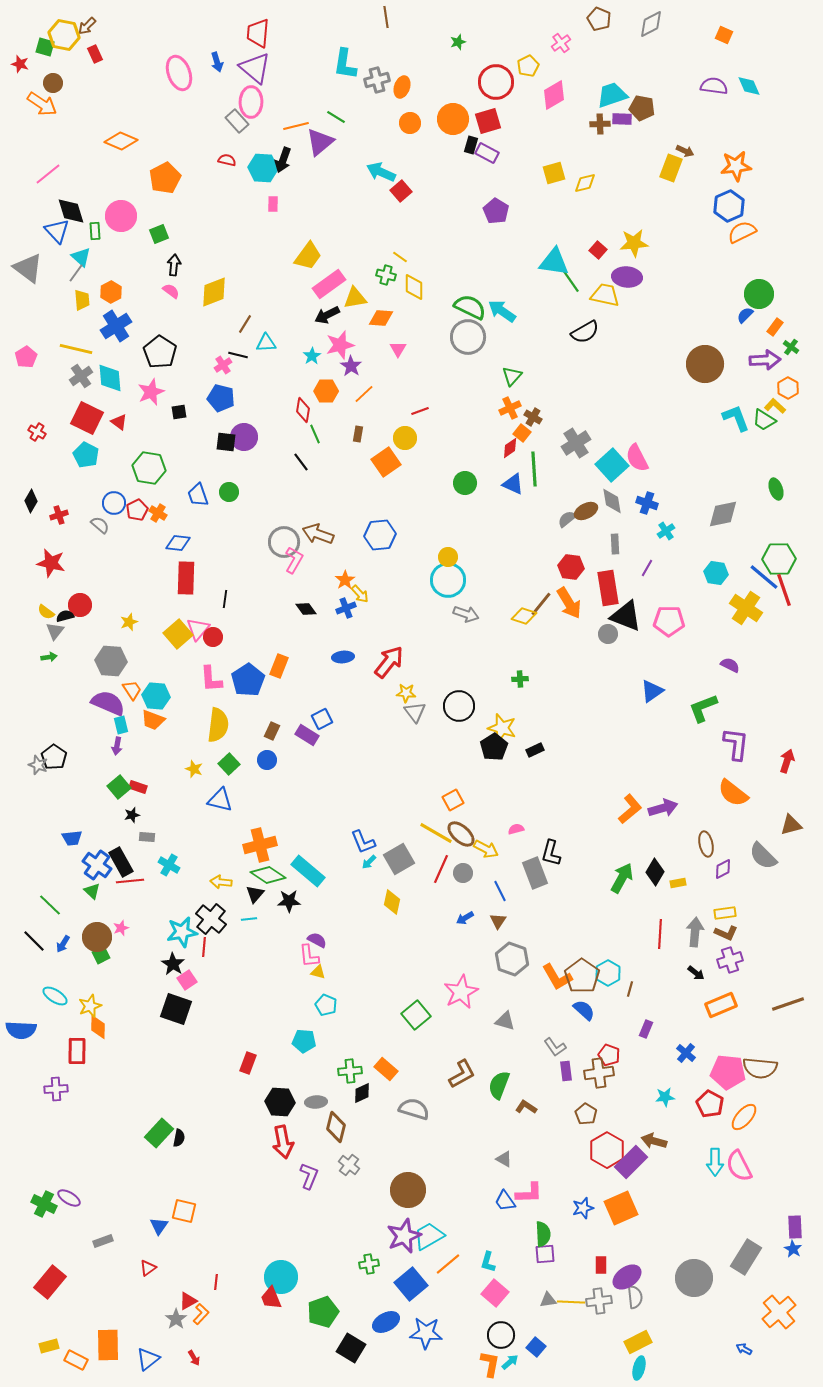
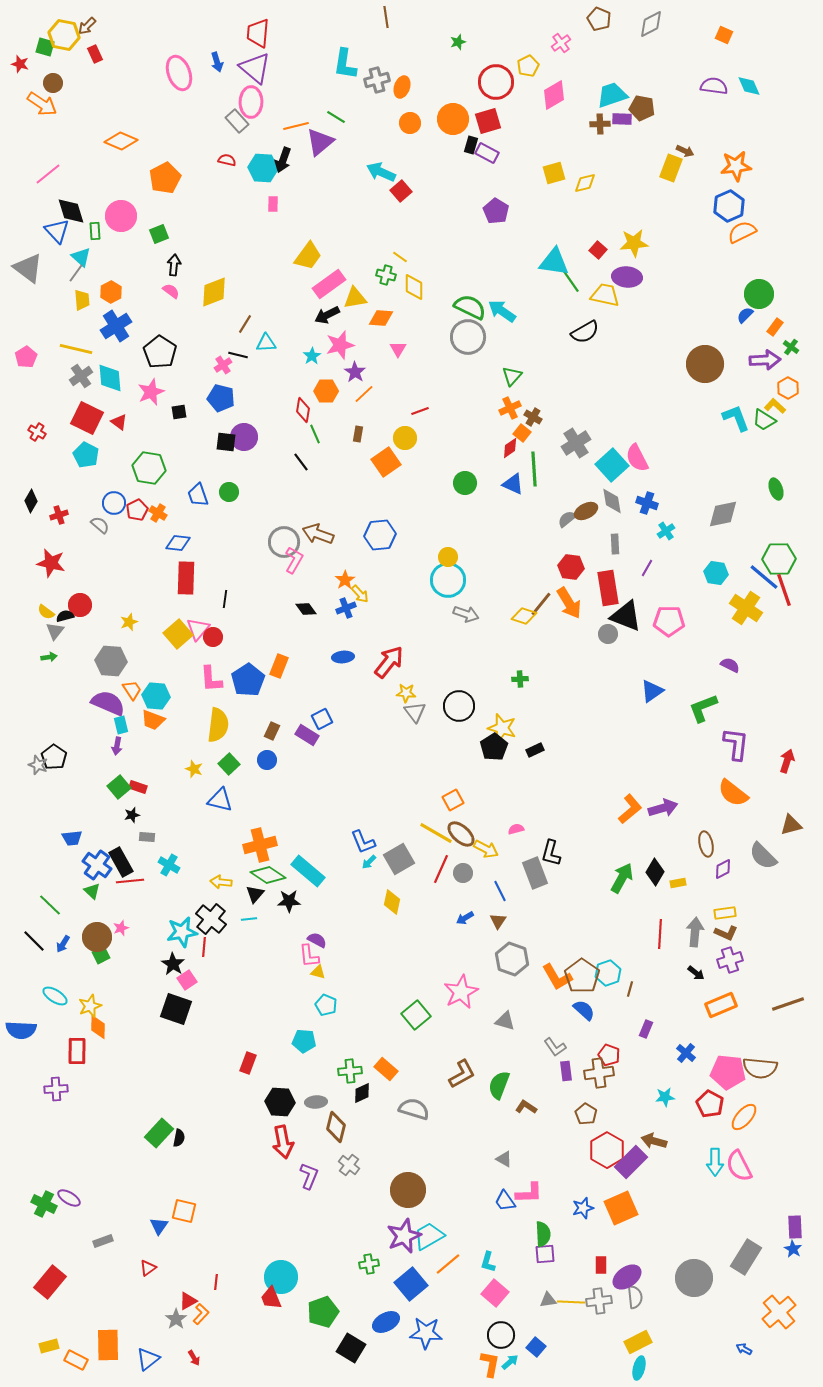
purple star at (351, 366): moved 4 px right, 6 px down
cyan hexagon at (608, 973): rotated 10 degrees clockwise
